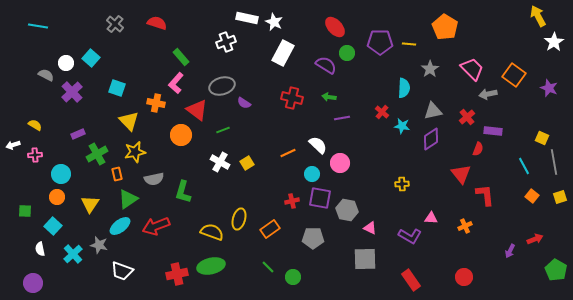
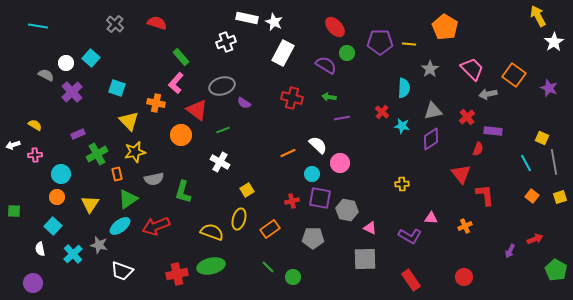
yellow square at (247, 163): moved 27 px down
cyan line at (524, 166): moved 2 px right, 3 px up
green square at (25, 211): moved 11 px left
